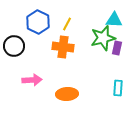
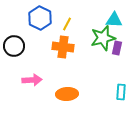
blue hexagon: moved 2 px right, 4 px up
cyan rectangle: moved 3 px right, 4 px down
